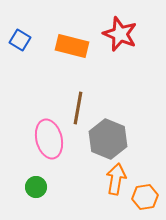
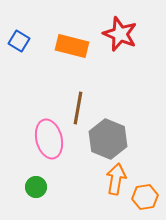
blue square: moved 1 px left, 1 px down
